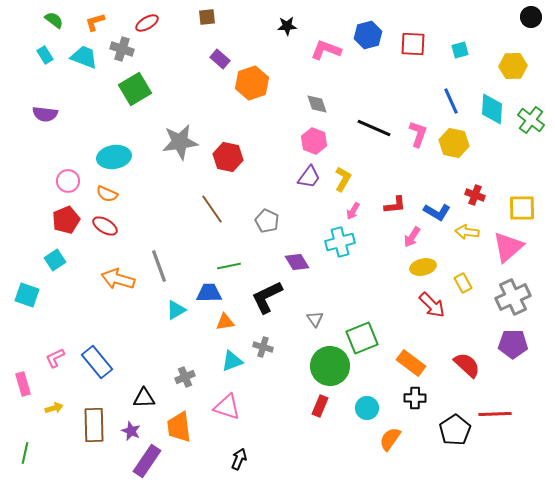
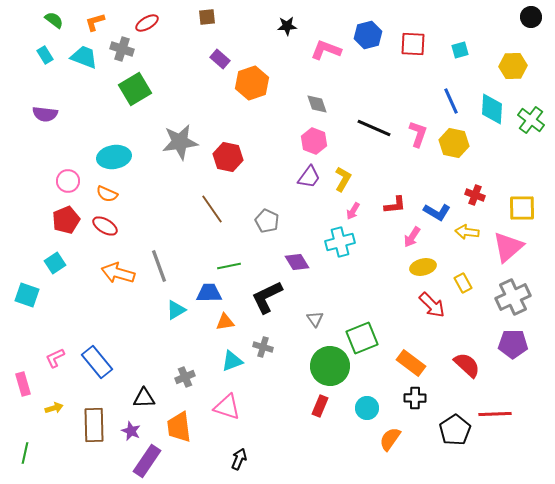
cyan square at (55, 260): moved 3 px down
orange arrow at (118, 279): moved 6 px up
